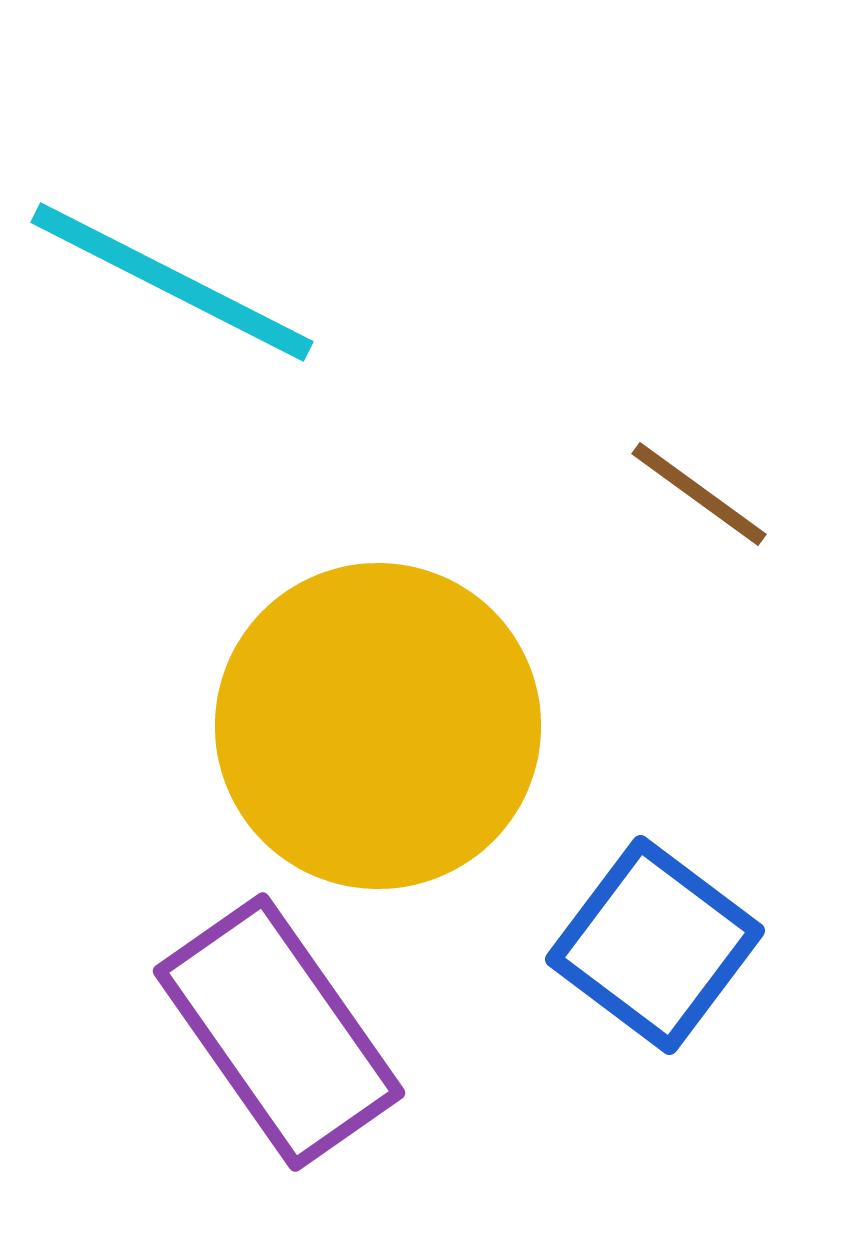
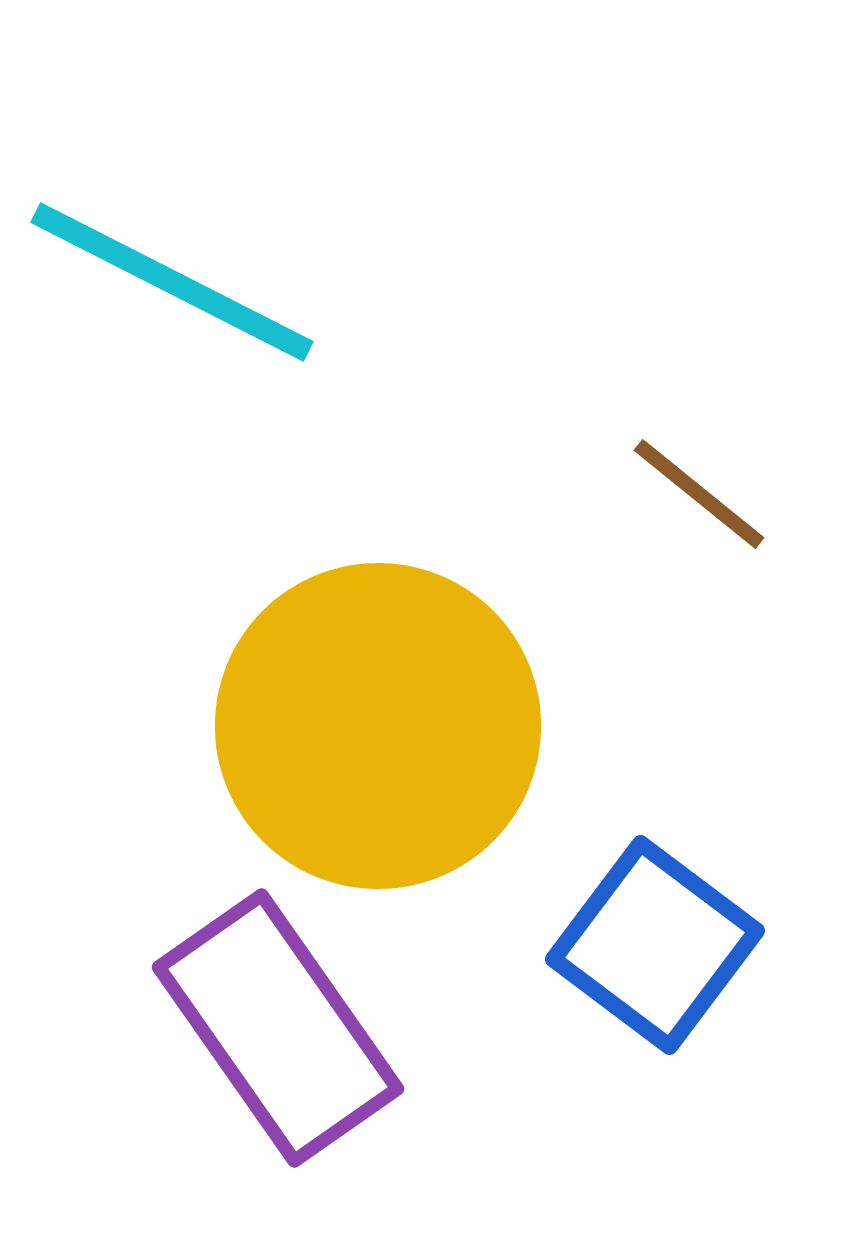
brown line: rotated 3 degrees clockwise
purple rectangle: moved 1 px left, 4 px up
